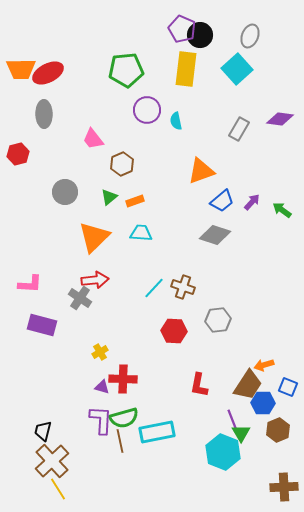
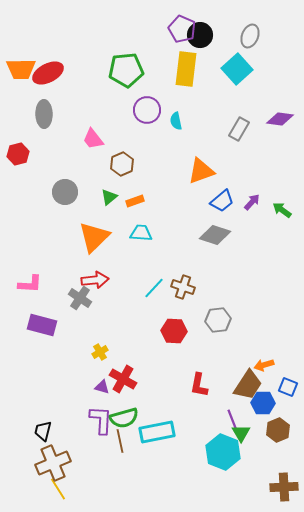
red cross at (123, 379): rotated 28 degrees clockwise
brown cross at (52, 461): moved 1 px right, 2 px down; rotated 20 degrees clockwise
